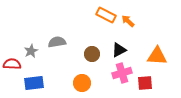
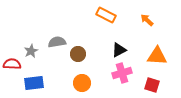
orange arrow: moved 19 px right, 1 px up
brown circle: moved 14 px left
red square: moved 7 px right, 2 px down; rotated 21 degrees clockwise
